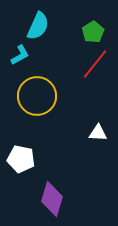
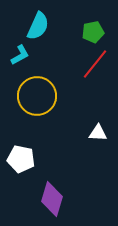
green pentagon: rotated 20 degrees clockwise
